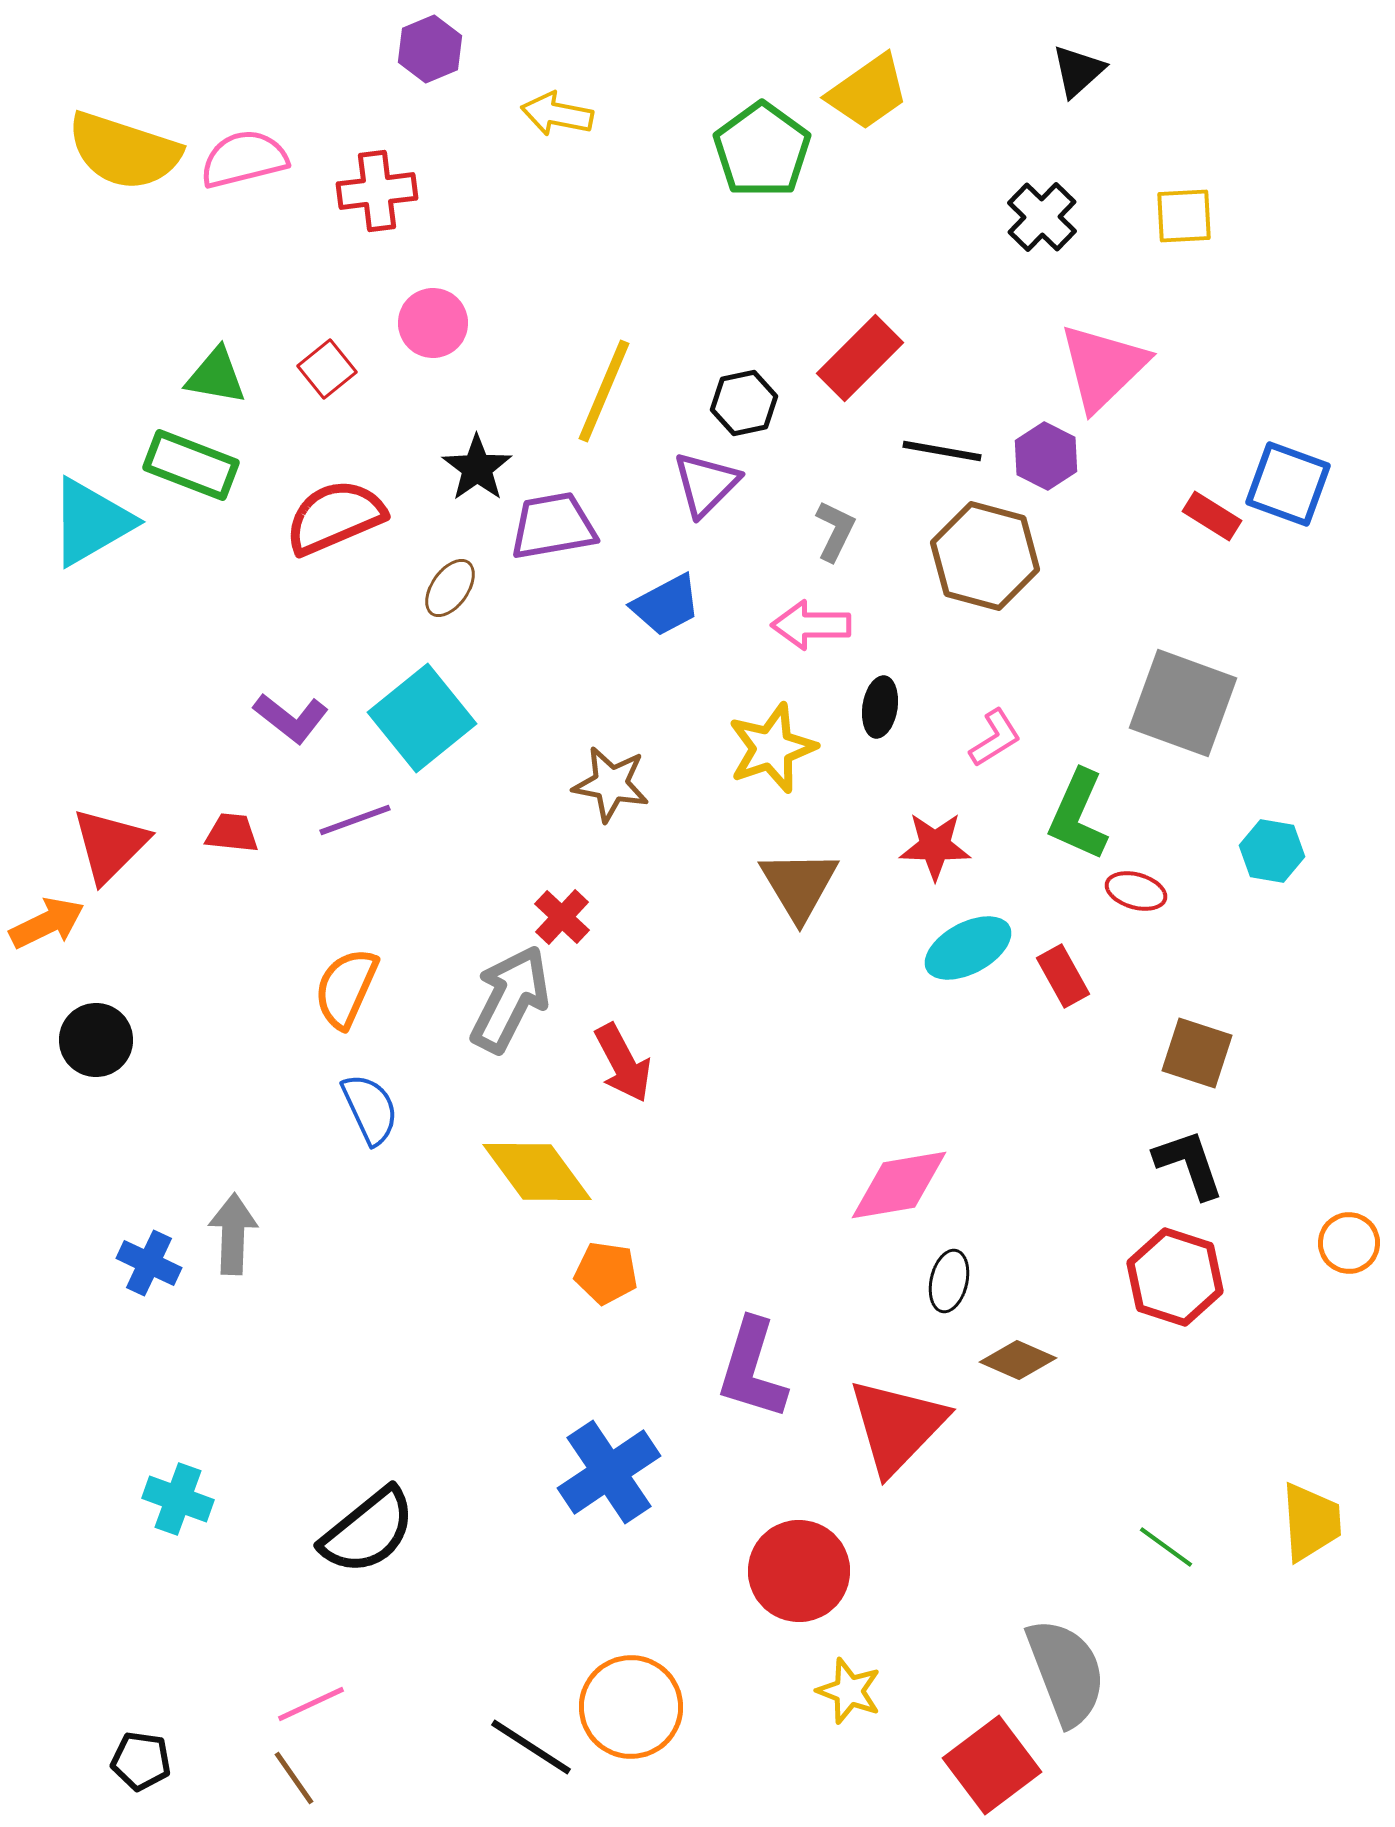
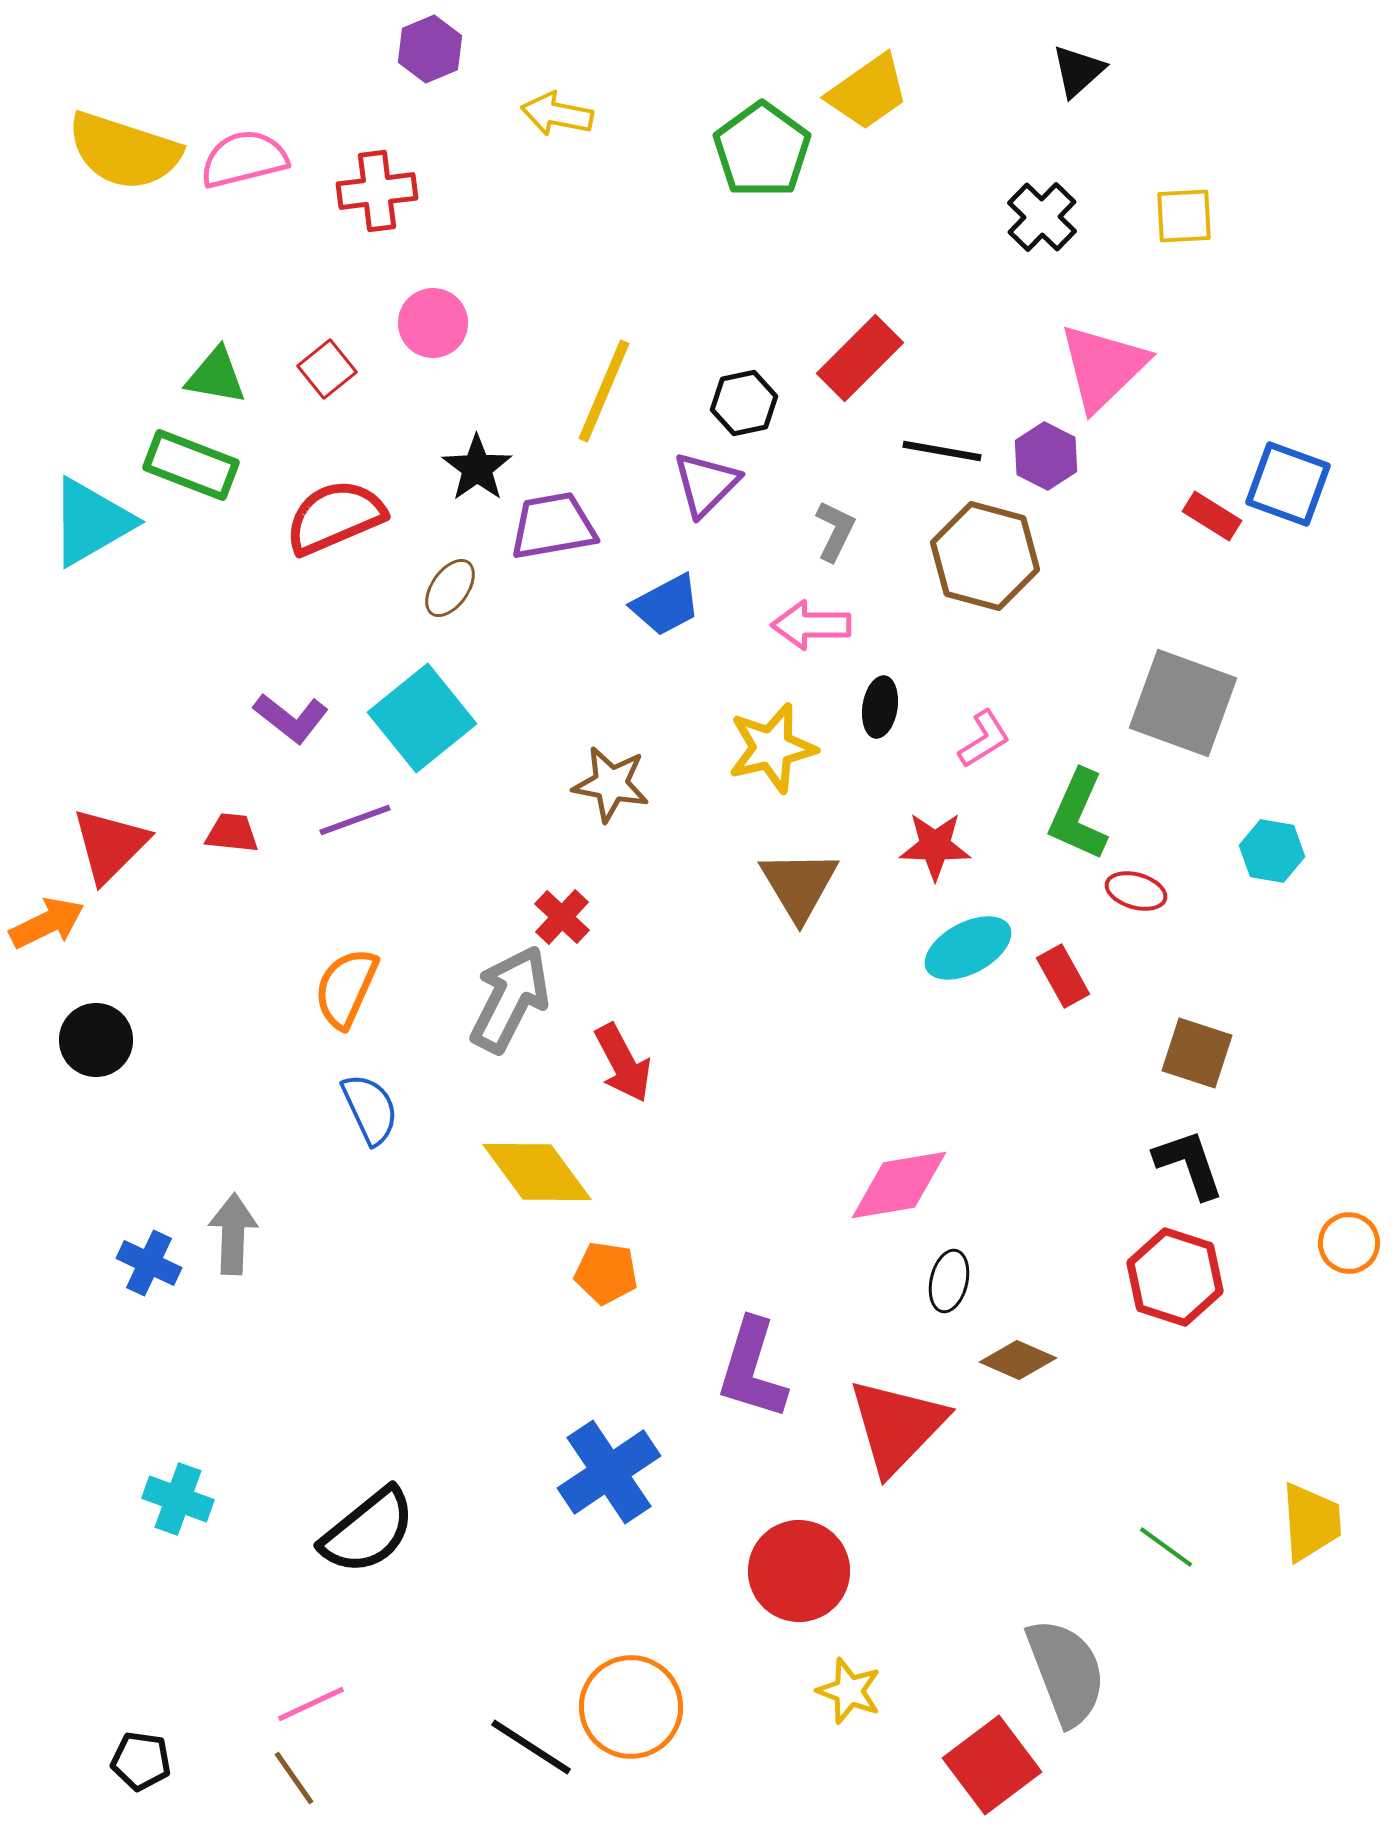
pink L-shape at (995, 738): moved 11 px left, 1 px down
yellow star at (772, 748): rotated 6 degrees clockwise
